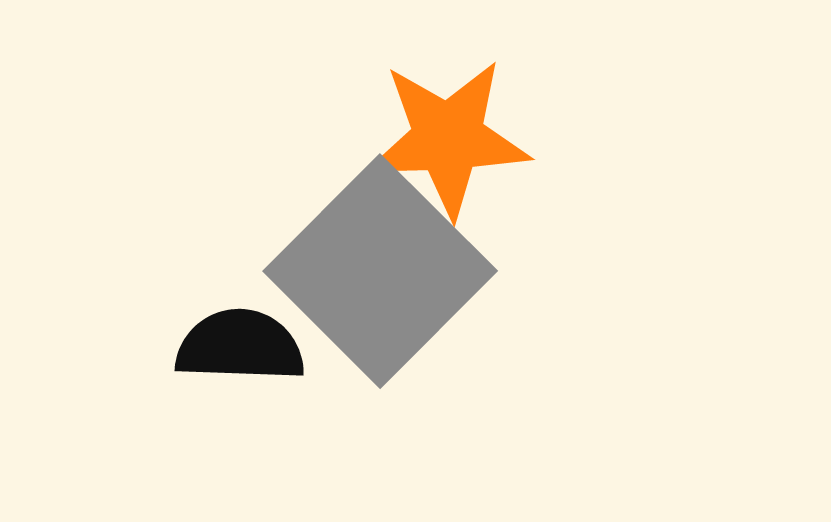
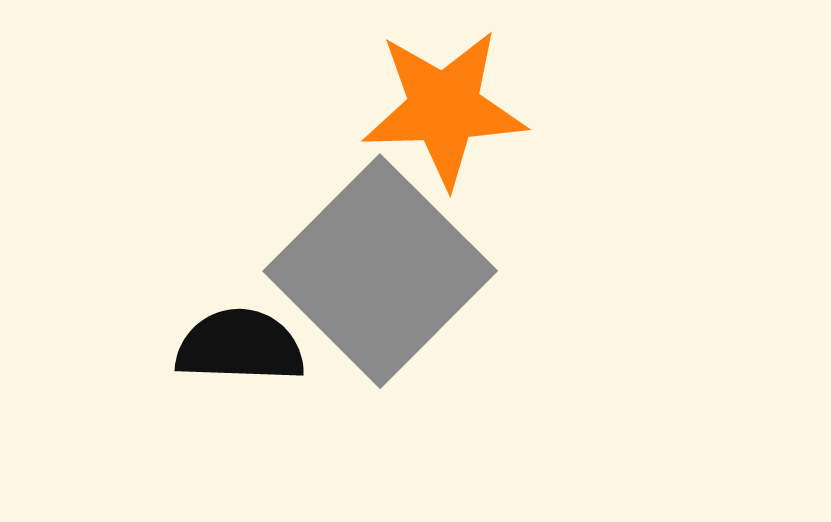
orange star: moved 4 px left, 30 px up
